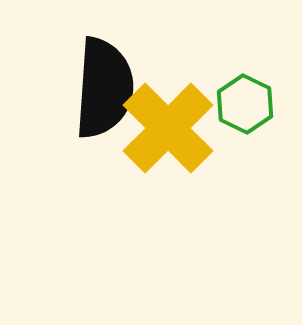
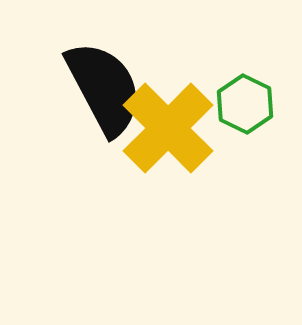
black semicircle: rotated 32 degrees counterclockwise
